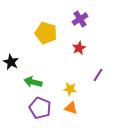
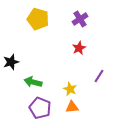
yellow pentagon: moved 8 px left, 14 px up
black star: rotated 28 degrees clockwise
purple line: moved 1 px right, 1 px down
yellow star: rotated 16 degrees clockwise
orange triangle: moved 1 px right, 1 px up; rotated 24 degrees counterclockwise
